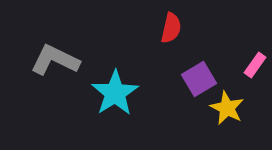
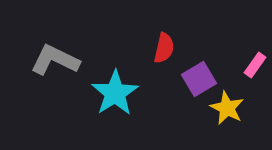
red semicircle: moved 7 px left, 20 px down
